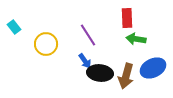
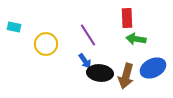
cyan rectangle: rotated 40 degrees counterclockwise
